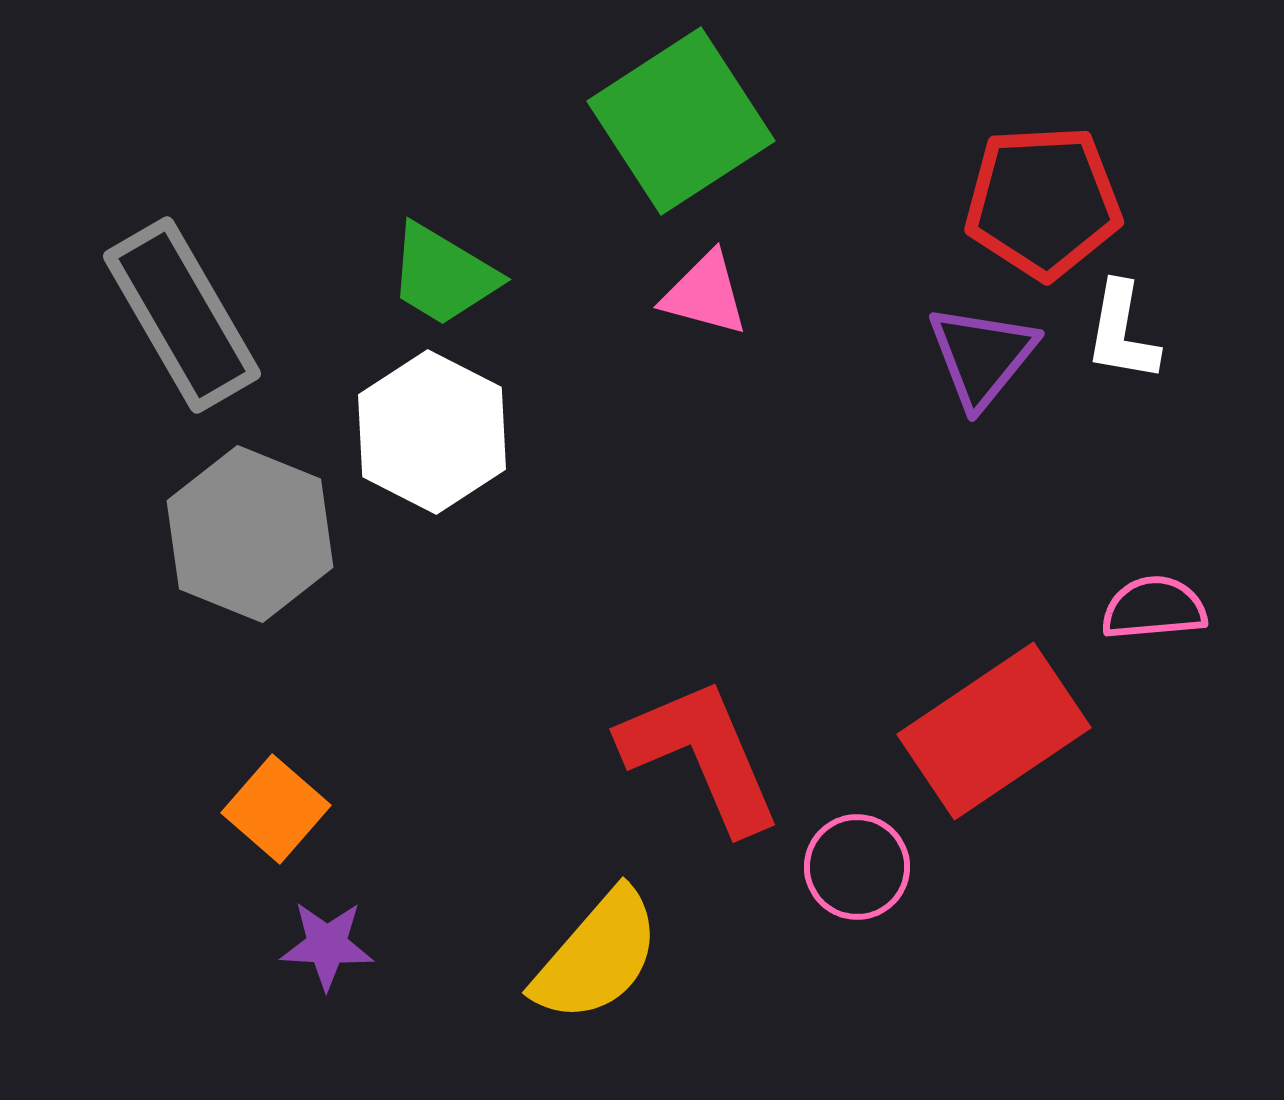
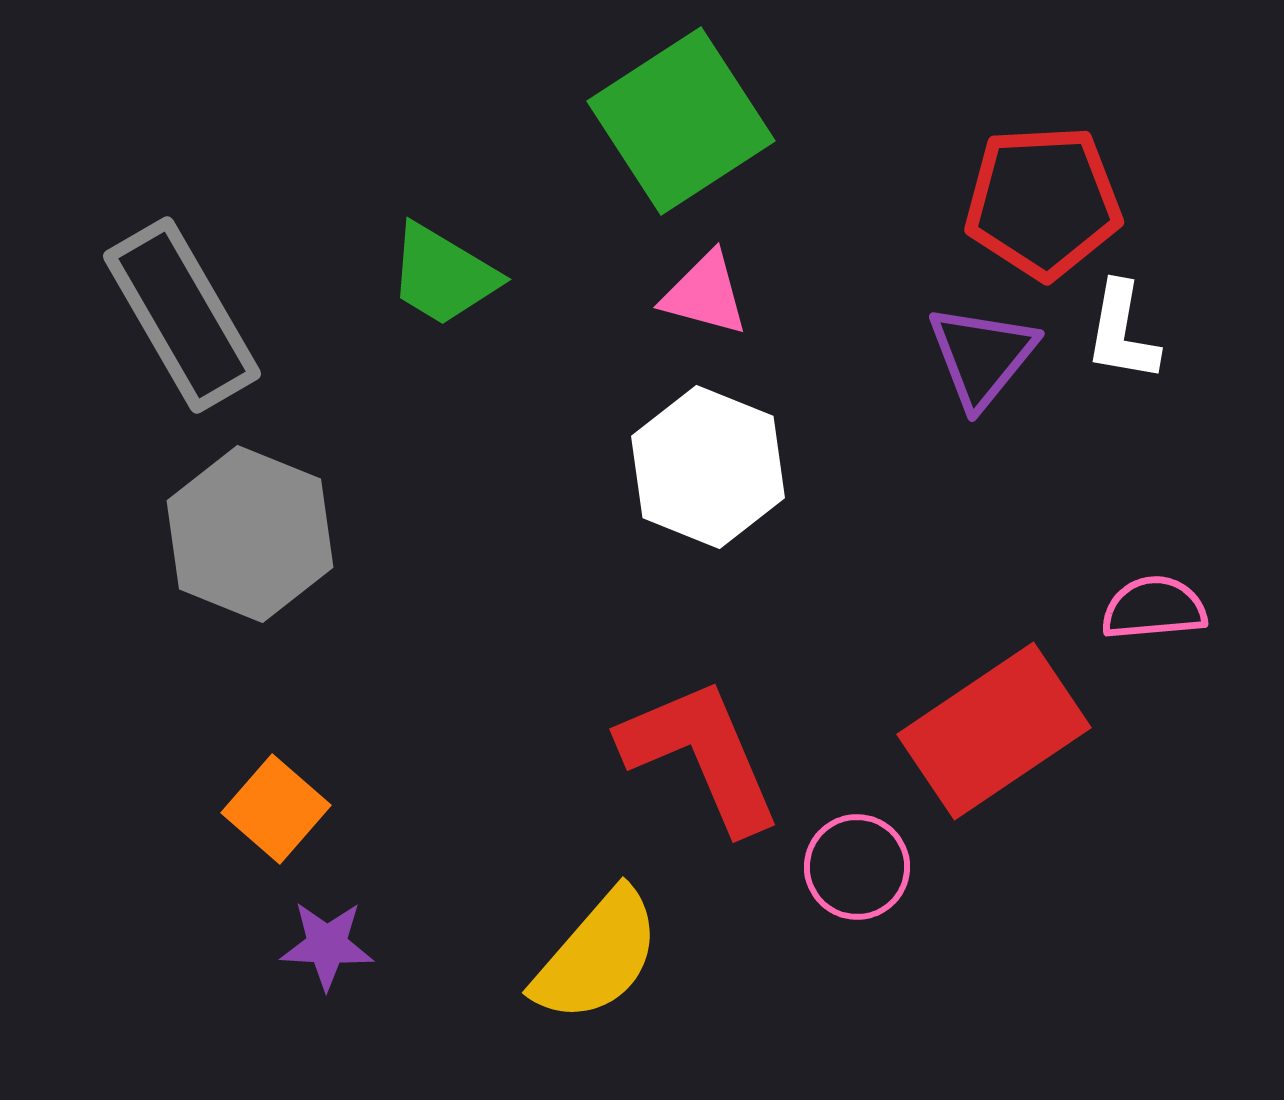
white hexagon: moved 276 px right, 35 px down; rotated 5 degrees counterclockwise
